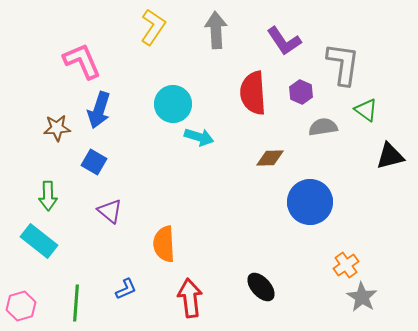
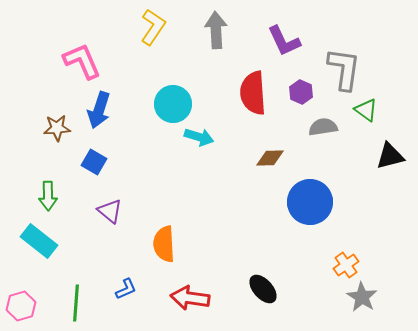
purple L-shape: rotated 9 degrees clockwise
gray L-shape: moved 1 px right, 5 px down
black ellipse: moved 2 px right, 2 px down
red arrow: rotated 75 degrees counterclockwise
